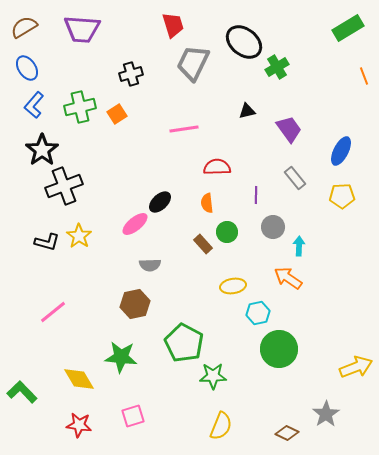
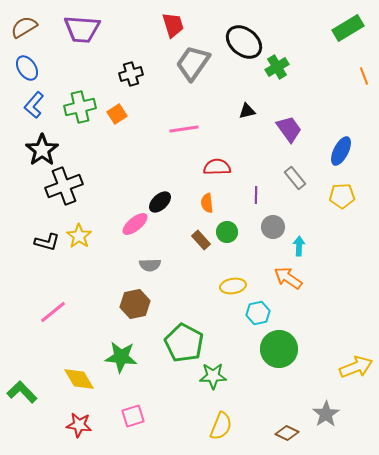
gray trapezoid at (193, 63): rotated 9 degrees clockwise
brown rectangle at (203, 244): moved 2 px left, 4 px up
